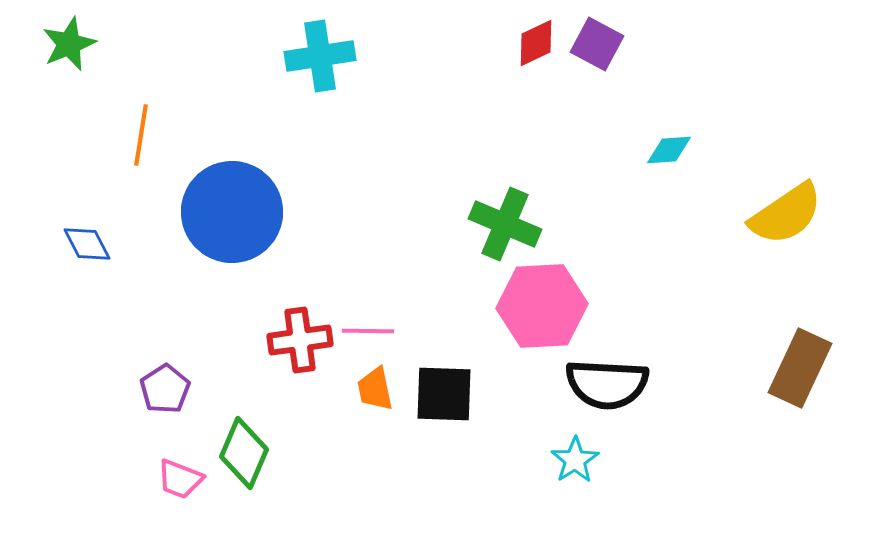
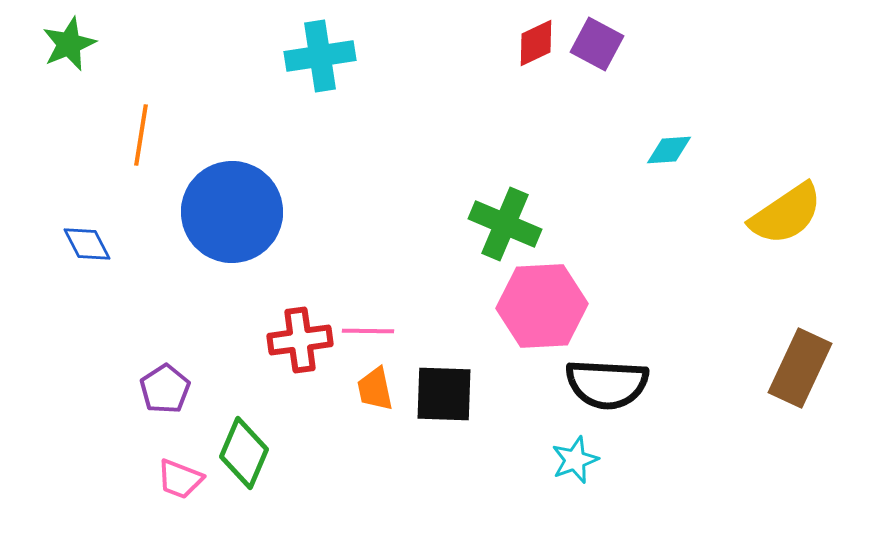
cyan star: rotated 12 degrees clockwise
